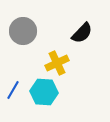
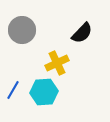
gray circle: moved 1 px left, 1 px up
cyan hexagon: rotated 8 degrees counterclockwise
